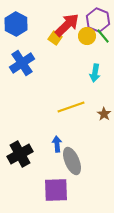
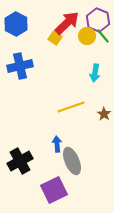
red arrow: moved 2 px up
blue cross: moved 2 px left, 3 px down; rotated 20 degrees clockwise
black cross: moved 7 px down
purple square: moved 2 px left; rotated 24 degrees counterclockwise
